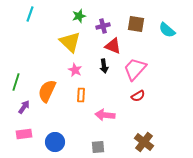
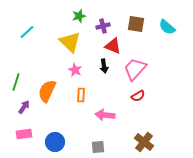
cyan line: moved 3 px left, 18 px down; rotated 28 degrees clockwise
cyan semicircle: moved 3 px up
